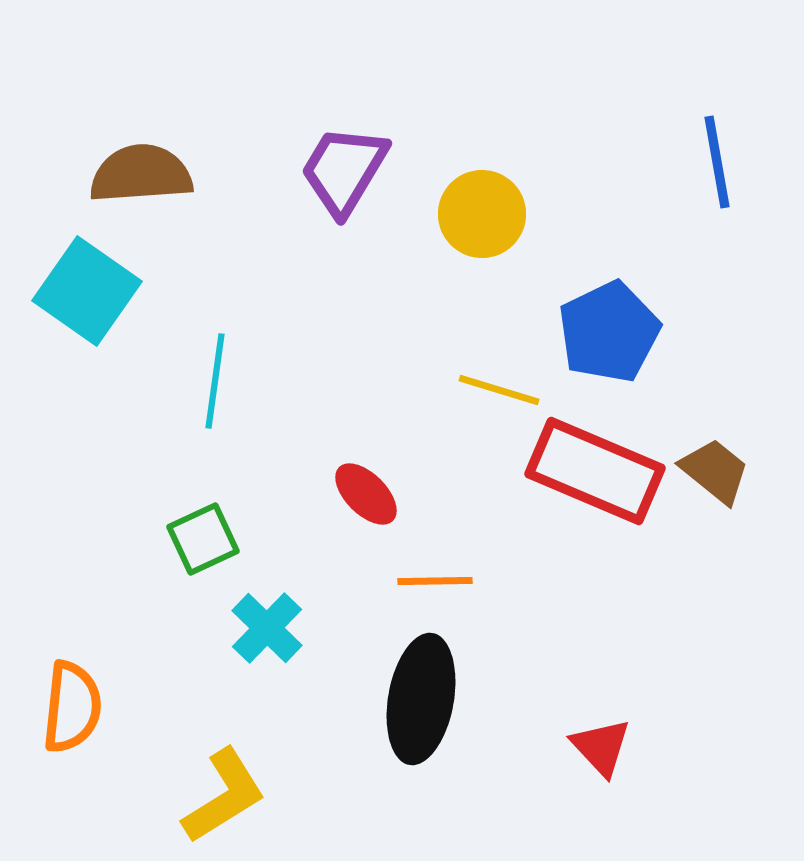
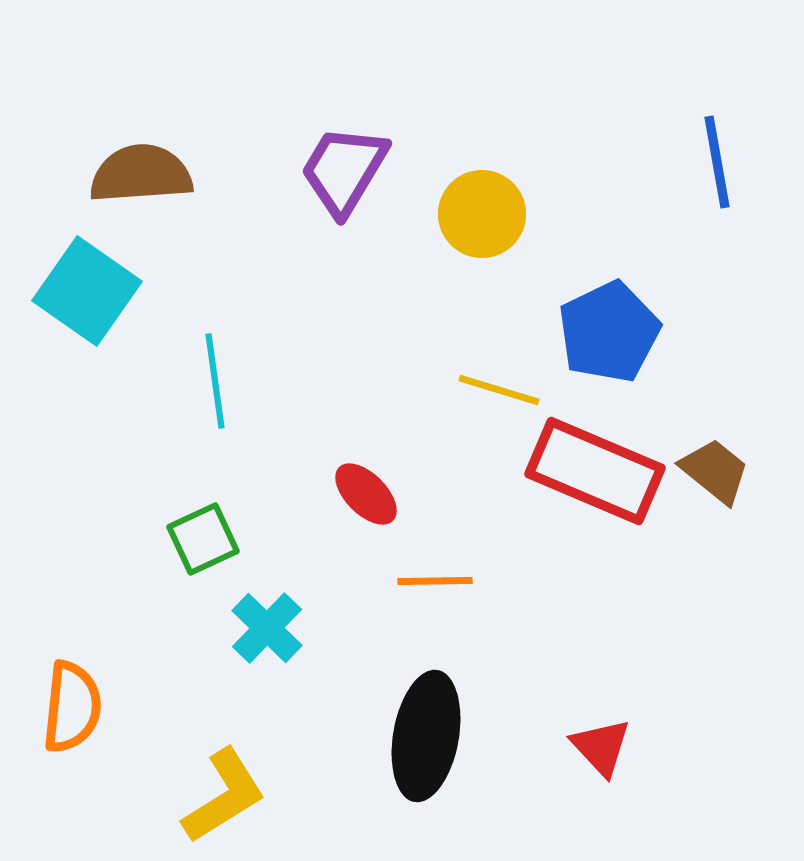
cyan line: rotated 16 degrees counterclockwise
black ellipse: moved 5 px right, 37 px down
